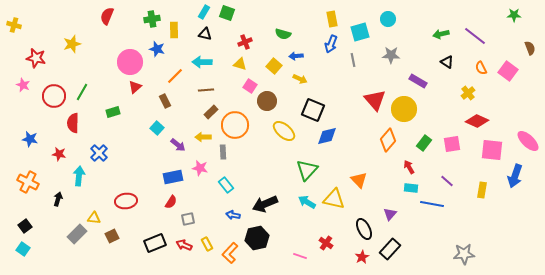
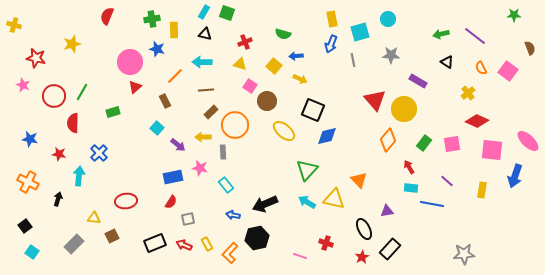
purple triangle at (390, 214): moved 3 px left, 3 px up; rotated 40 degrees clockwise
gray rectangle at (77, 234): moved 3 px left, 10 px down
red cross at (326, 243): rotated 16 degrees counterclockwise
cyan square at (23, 249): moved 9 px right, 3 px down
